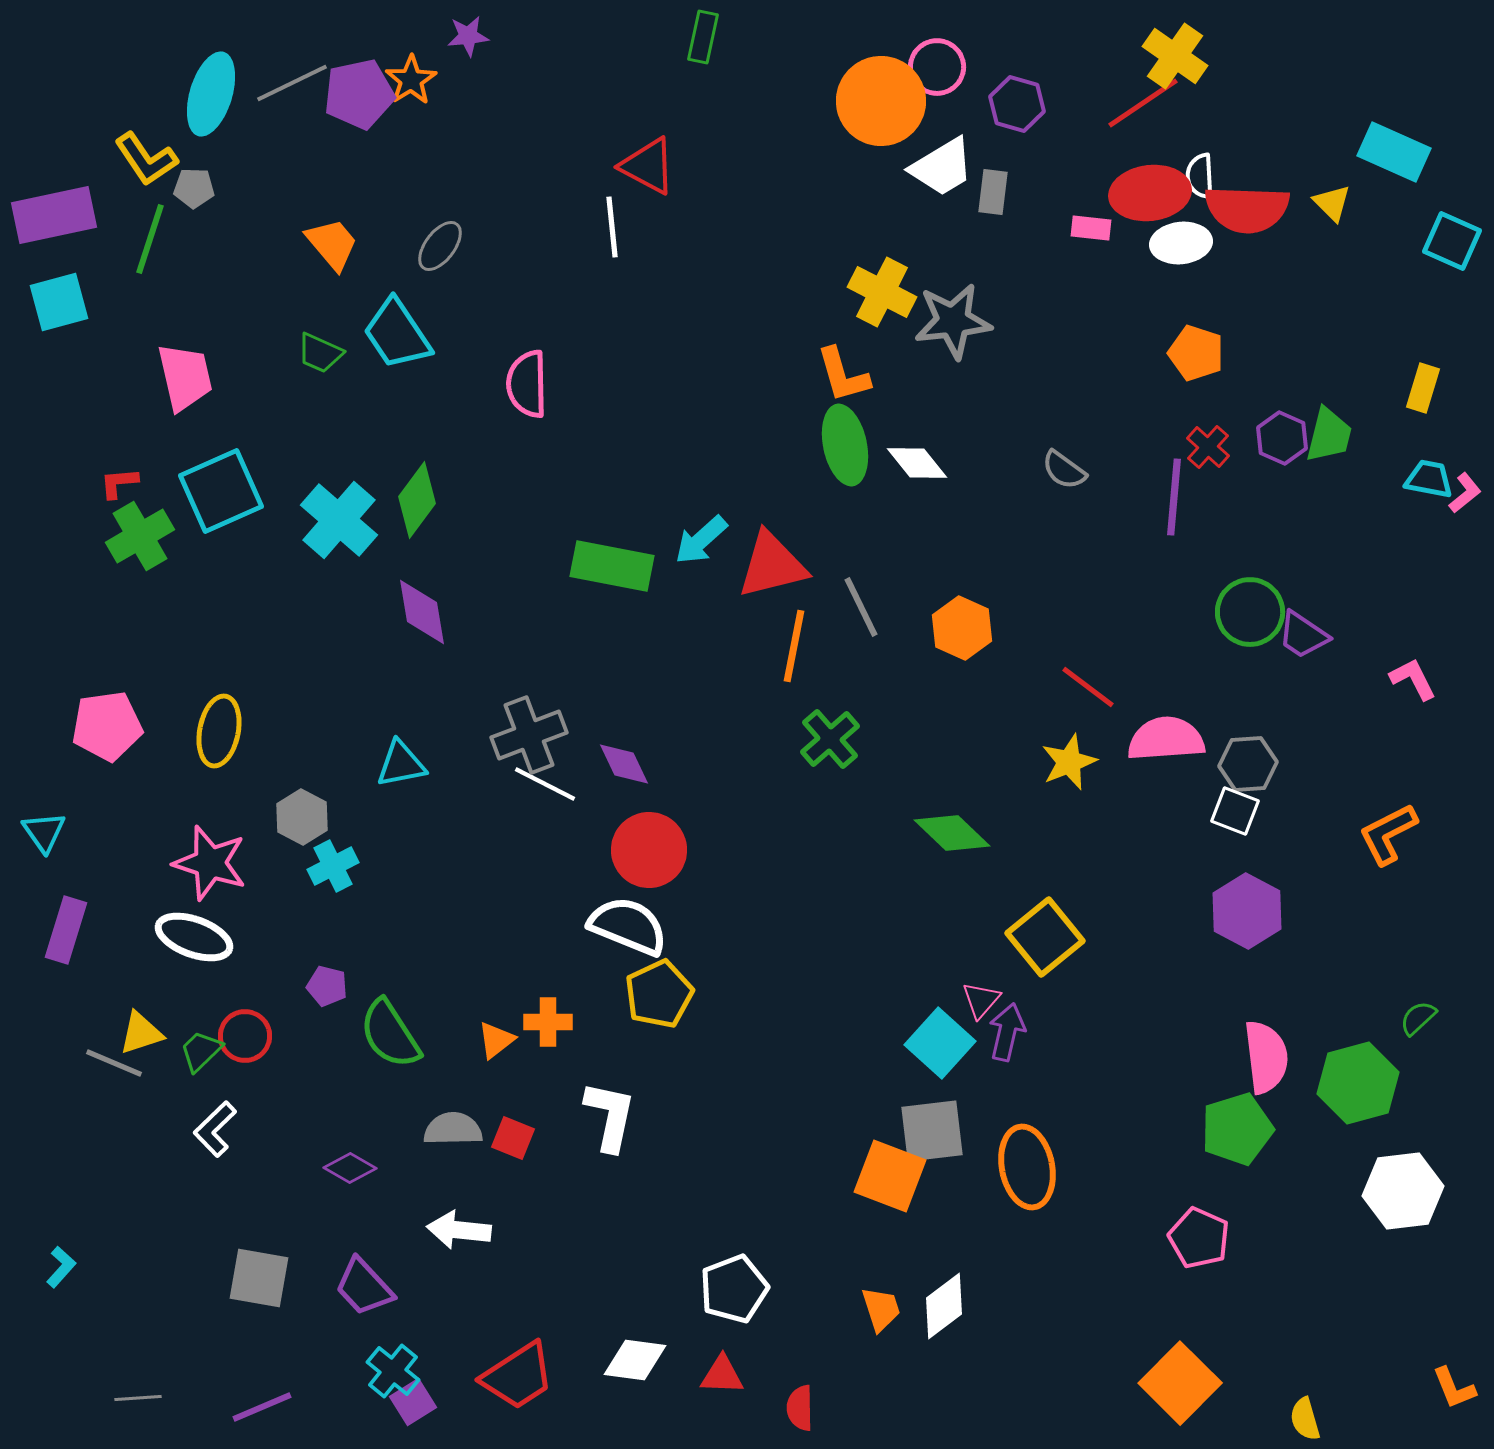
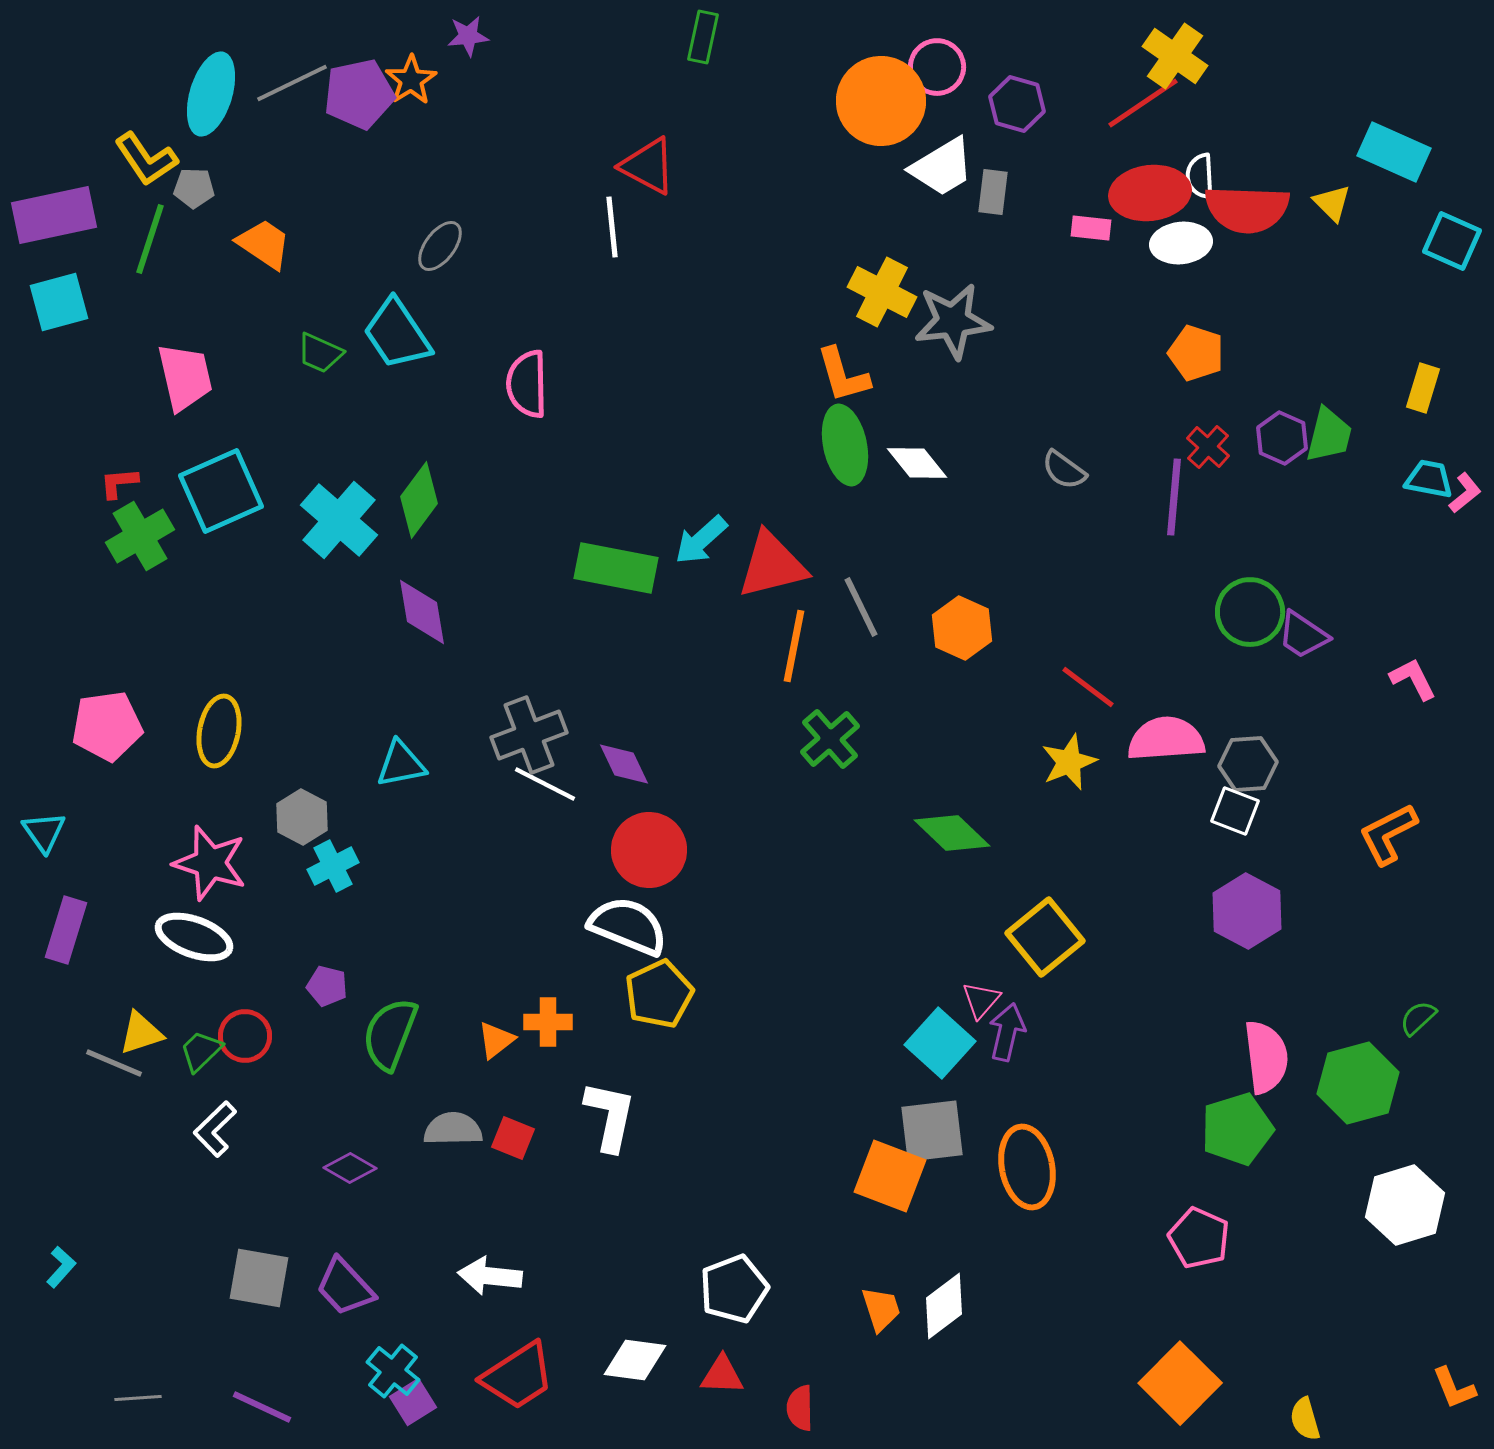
orange trapezoid at (332, 244): moved 68 px left; rotated 16 degrees counterclockwise
green diamond at (417, 500): moved 2 px right
green rectangle at (612, 566): moved 4 px right, 2 px down
green semicircle at (390, 1034): rotated 54 degrees clockwise
white hexagon at (1403, 1191): moved 2 px right, 14 px down; rotated 10 degrees counterclockwise
white arrow at (459, 1230): moved 31 px right, 46 px down
purple trapezoid at (364, 1287): moved 19 px left
purple line at (262, 1407): rotated 48 degrees clockwise
